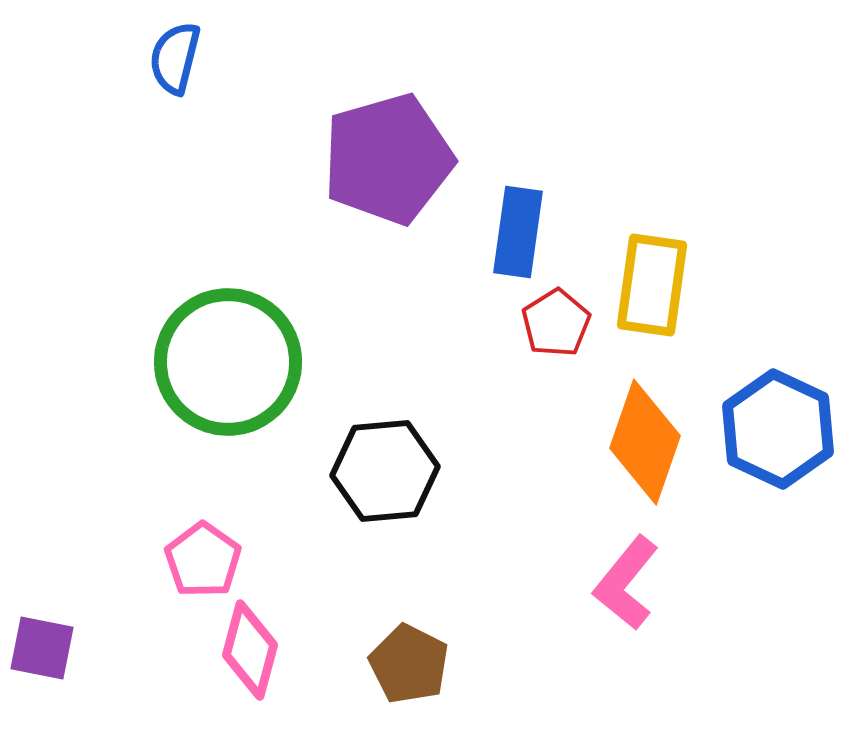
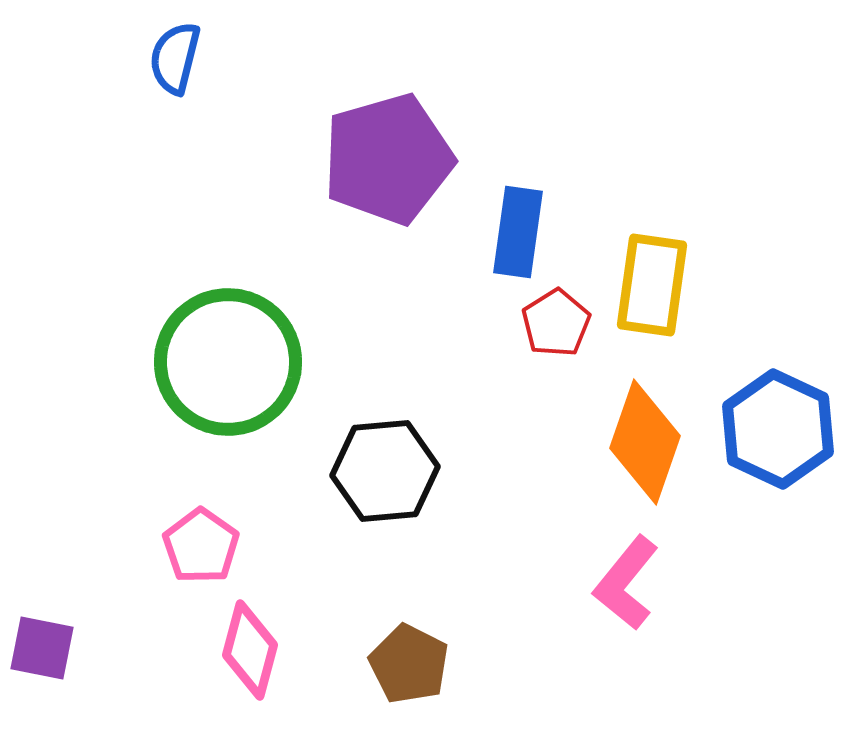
pink pentagon: moved 2 px left, 14 px up
